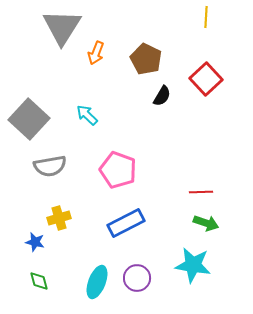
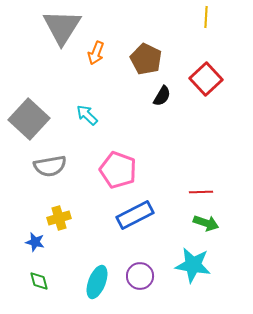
blue rectangle: moved 9 px right, 8 px up
purple circle: moved 3 px right, 2 px up
